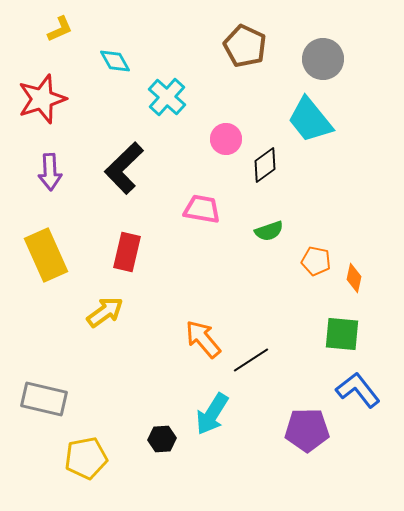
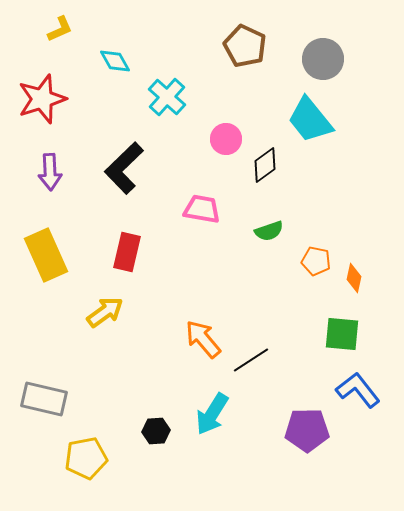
black hexagon: moved 6 px left, 8 px up
